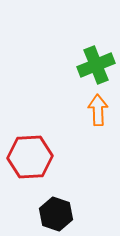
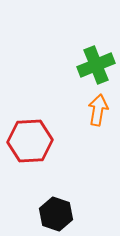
orange arrow: rotated 12 degrees clockwise
red hexagon: moved 16 px up
